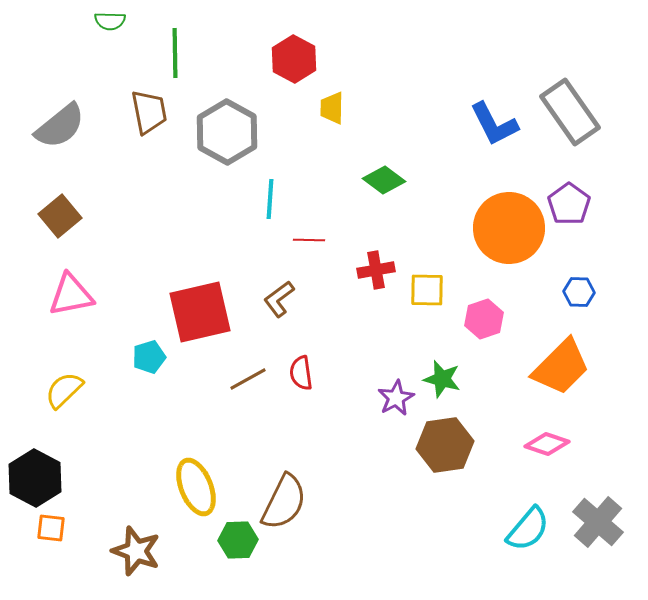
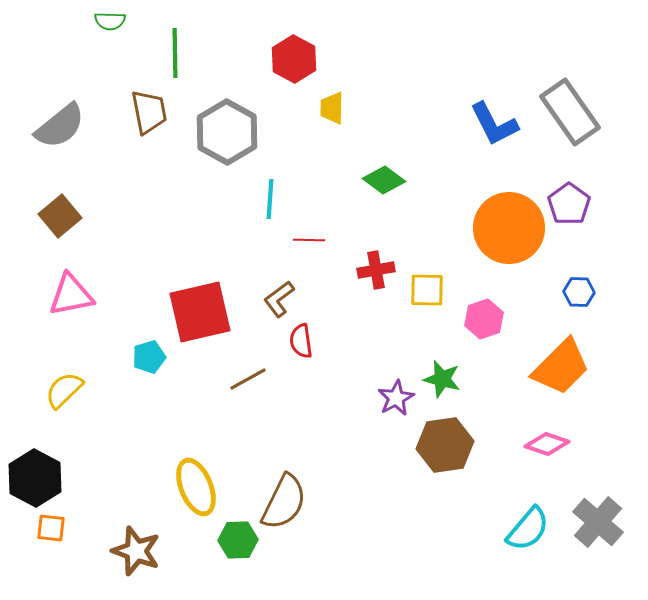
red semicircle: moved 32 px up
